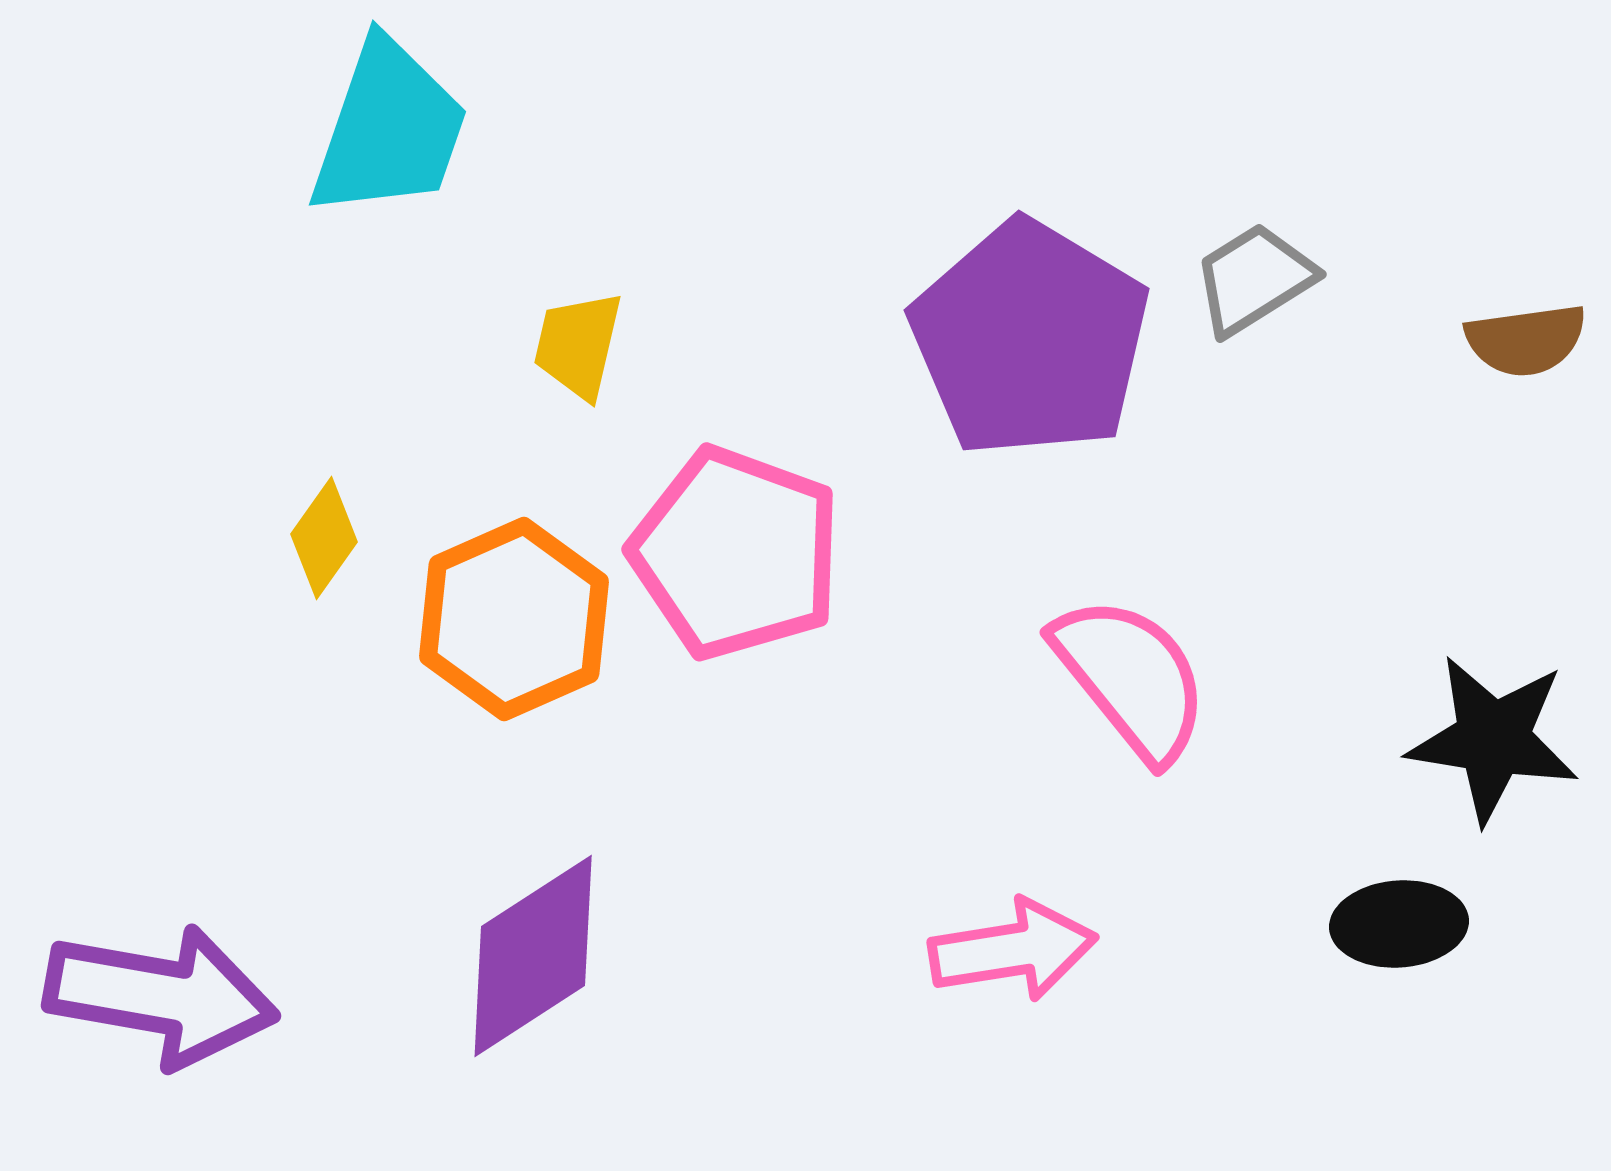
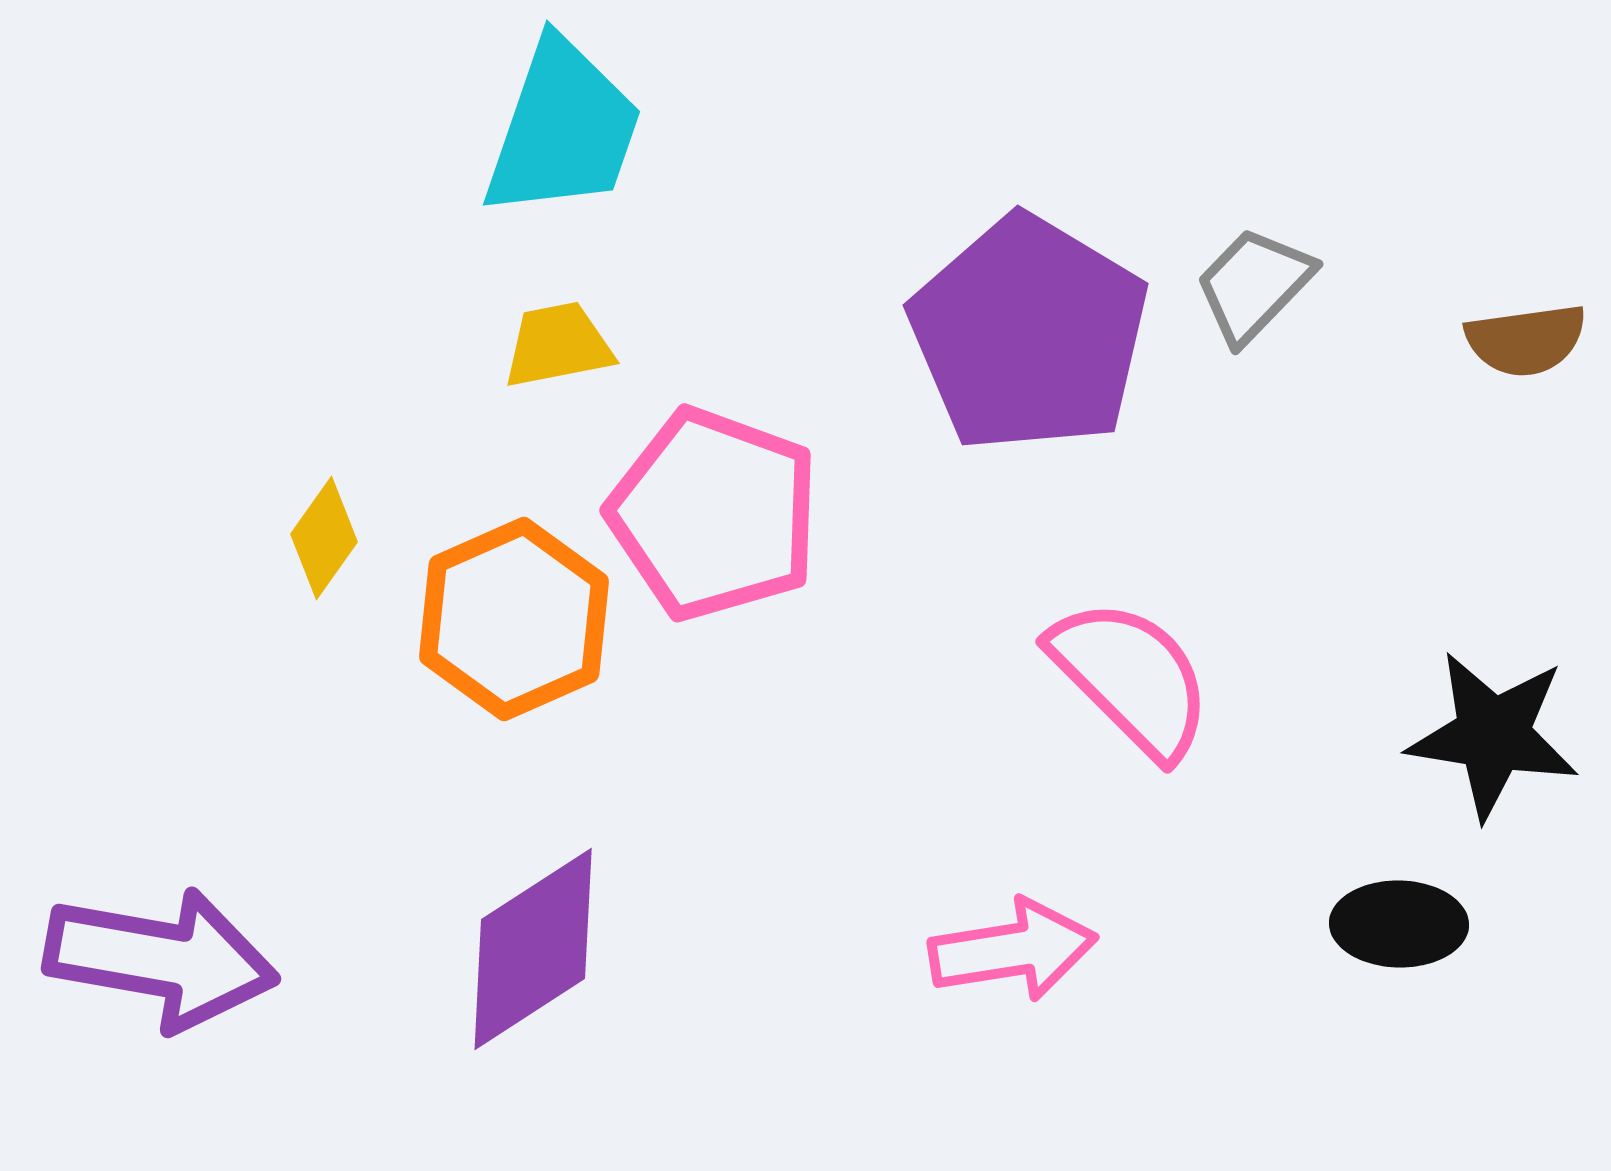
cyan trapezoid: moved 174 px right
gray trapezoid: moved 6 px down; rotated 14 degrees counterclockwise
purple pentagon: moved 1 px left, 5 px up
yellow trapezoid: moved 20 px left; rotated 66 degrees clockwise
pink pentagon: moved 22 px left, 39 px up
pink semicircle: rotated 6 degrees counterclockwise
black star: moved 4 px up
black ellipse: rotated 5 degrees clockwise
purple diamond: moved 7 px up
purple arrow: moved 37 px up
